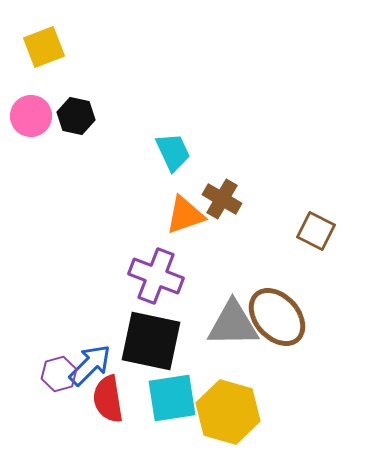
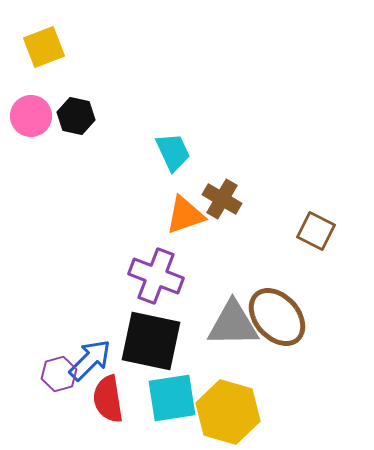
blue arrow: moved 5 px up
